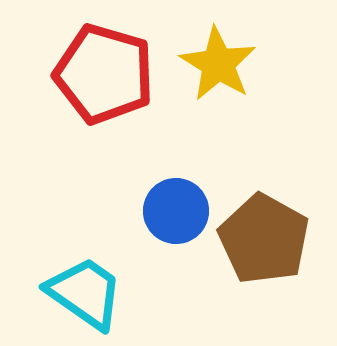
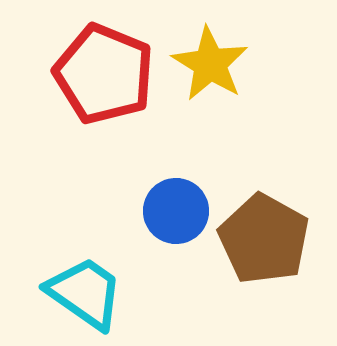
yellow star: moved 8 px left
red pentagon: rotated 6 degrees clockwise
